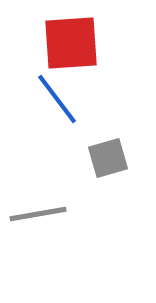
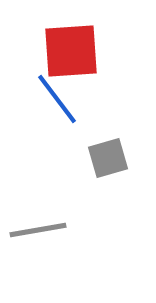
red square: moved 8 px down
gray line: moved 16 px down
